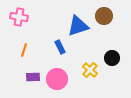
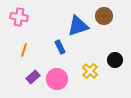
black circle: moved 3 px right, 2 px down
yellow cross: moved 1 px down
purple rectangle: rotated 40 degrees counterclockwise
